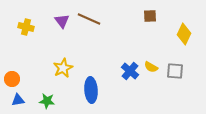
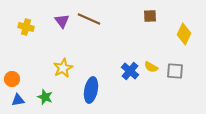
blue ellipse: rotated 15 degrees clockwise
green star: moved 2 px left, 4 px up; rotated 14 degrees clockwise
